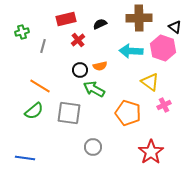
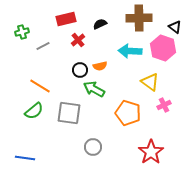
gray line: rotated 48 degrees clockwise
cyan arrow: moved 1 px left
